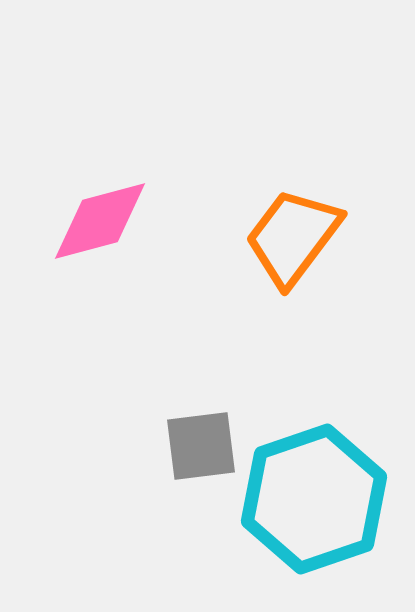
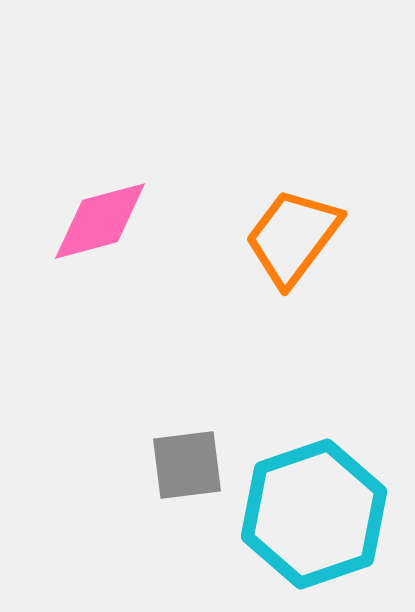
gray square: moved 14 px left, 19 px down
cyan hexagon: moved 15 px down
